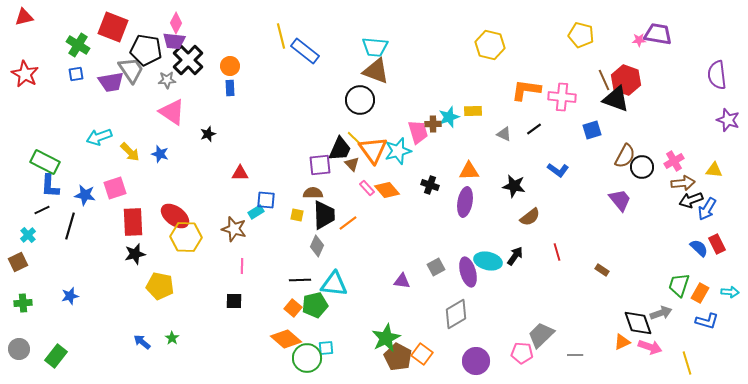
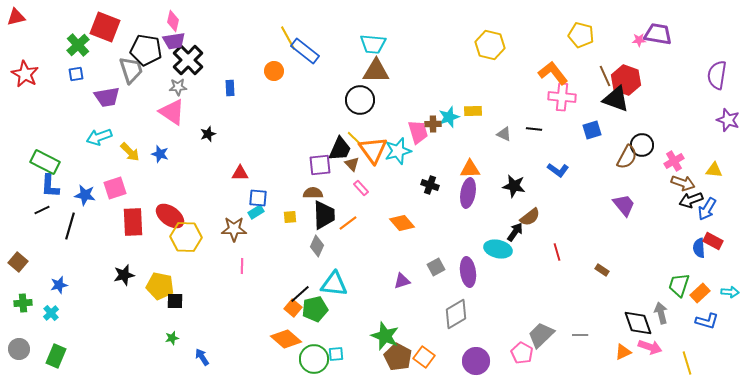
red triangle at (24, 17): moved 8 px left
pink diamond at (176, 23): moved 3 px left, 2 px up; rotated 15 degrees counterclockwise
red square at (113, 27): moved 8 px left
yellow line at (281, 36): moved 7 px right, 2 px down; rotated 15 degrees counterclockwise
purple trapezoid at (174, 41): rotated 15 degrees counterclockwise
green cross at (78, 45): rotated 15 degrees clockwise
cyan trapezoid at (375, 47): moved 2 px left, 3 px up
orange circle at (230, 66): moved 44 px right, 5 px down
gray trapezoid at (131, 70): rotated 16 degrees clockwise
brown triangle at (376, 71): rotated 20 degrees counterclockwise
purple semicircle at (717, 75): rotated 16 degrees clockwise
gray star at (167, 80): moved 11 px right, 7 px down
brown line at (604, 80): moved 1 px right, 4 px up
purple trapezoid at (111, 82): moved 4 px left, 15 px down
orange L-shape at (526, 90): moved 27 px right, 17 px up; rotated 44 degrees clockwise
black line at (534, 129): rotated 42 degrees clockwise
brown semicircle at (625, 156): moved 2 px right, 1 px down
black circle at (642, 167): moved 22 px up
orange triangle at (469, 171): moved 1 px right, 2 px up
brown arrow at (683, 183): rotated 25 degrees clockwise
pink rectangle at (367, 188): moved 6 px left
orange diamond at (387, 190): moved 15 px right, 33 px down
blue square at (266, 200): moved 8 px left, 2 px up
purple trapezoid at (620, 200): moved 4 px right, 5 px down
purple ellipse at (465, 202): moved 3 px right, 9 px up
yellow square at (297, 215): moved 7 px left, 2 px down; rotated 16 degrees counterclockwise
red ellipse at (175, 216): moved 5 px left
brown star at (234, 229): rotated 15 degrees counterclockwise
cyan cross at (28, 235): moved 23 px right, 78 px down
red rectangle at (717, 244): moved 4 px left, 3 px up; rotated 36 degrees counterclockwise
blue semicircle at (699, 248): rotated 138 degrees counterclockwise
black star at (135, 254): moved 11 px left, 21 px down
black arrow at (515, 256): moved 24 px up
cyan ellipse at (488, 261): moved 10 px right, 12 px up
brown square at (18, 262): rotated 24 degrees counterclockwise
purple ellipse at (468, 272): rotated 8 degrees clockwise
black line at (300, 280): moved 14 px down; rotated 40 degrees counterclockwise
purple triangle at (402, 281): rotated 24 degrees counterclockwise
orange rectangle at (700, 293): rotated 18 degrees clockwise
blue star at (70, 296): moved 11 px left, 11 px up
black square at (234, 301): moved 59 px left
green pentagon at (315, 305): moved 4 px down
gray arrow at (661, 313): rotated 85 degrees counterclockwise
green star at (172, 338): rotated 24 degrees clockwise
green star at (386, 338): moved 1 px left, 2 px up; rotated 24 degrees counterclockwise
blue arrow at (142, 342): moved 60 px right, 15 px down; rotated 18 degrees clockwise
orange triangle at (622, 342): moved 1 px right, 10 px down
cyan square at (326, 348): moved 10 px right, 6 px down
pink pentagon at (522, 353): rotated 25 degrees clockwise
orange square at (422, 354): moved 2 px right, 3 px down
gray line at (575, 355): moved 5 px right, 20 px up
green rectangle at (56, 356): rotated 15 degrees counterclockwise
green circle at (307, 358): moved 7 px right, 1 px down
